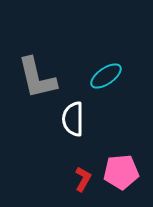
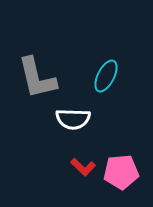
cyan ellipse: rotated 28 degrees counterclockwise
white semicircle: rotated 88 degrees counterclockwise
red L-shape: moved 12 px up; rotated 105 degrees clockwise
